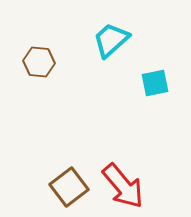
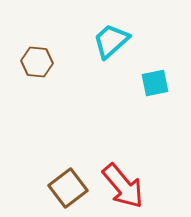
cyan trapezoid: moved 1 px down
brown hexagon: moved 2 px left
brown square: moved 1 px left, 1 px down
